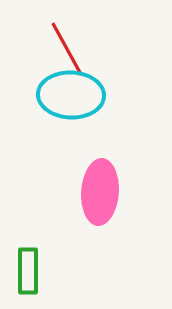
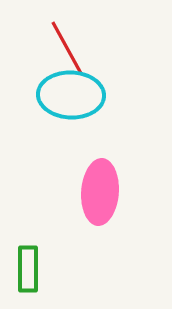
red line: moved 1 px up
green rectangle: moved 2 px up
